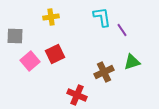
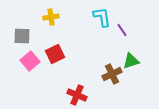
gray square: moved 7 px right
green triangle: moved 1 px left, 1 px up
brown cross: moved 8 px right, 2 px down
